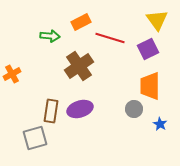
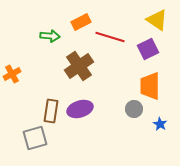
yellow triangle: rotated 20 degrees counterclockwise
red line: moved 1 px up
